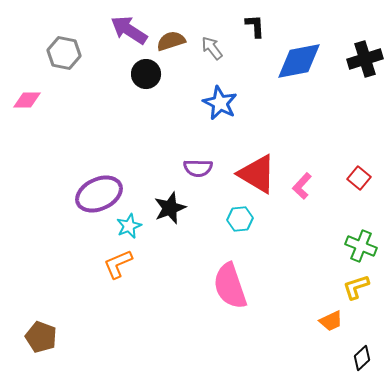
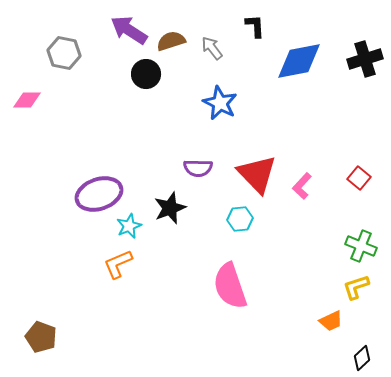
red triangle: rotated 15 degrees clockwise
purple ellipse: rotated 6 degrees clockwise
